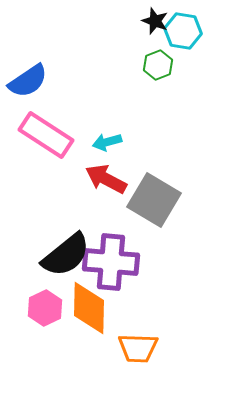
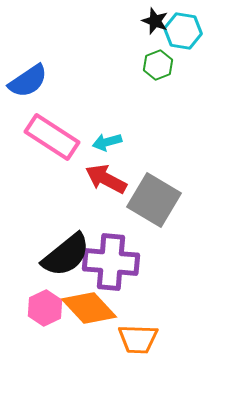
pink rectangle: moved 6 px right, 2 px down
orange diamond: rotated 44 degrees counterclockwise
orange trapezoid: moved 9 px up
